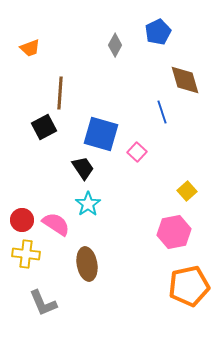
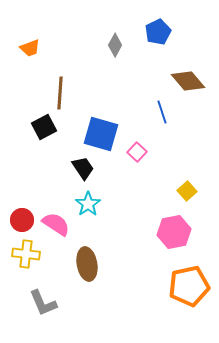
brown diamond: moved 3 px right, 1 px down; rotated 24 degrees counterclockwise
